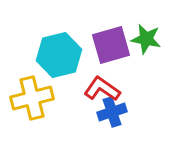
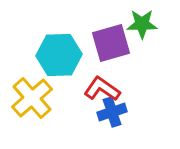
green star: moved 4 px left, 15 px up; rotated 12 degrees counterclockwise
purple square: moved 2 px up
cyan hexagon: rotated 12 degrees clockwise
yellow cross: rotated 27 degrees counterclockwise
